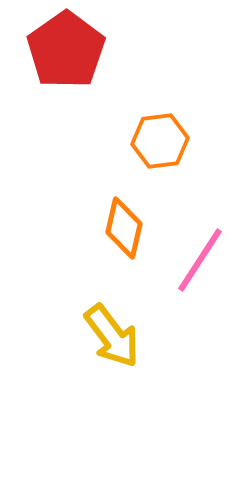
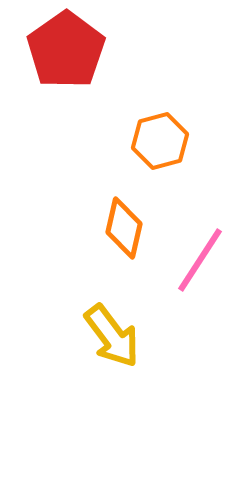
orange hexagon: rotated 8 degrees counterclockwise
